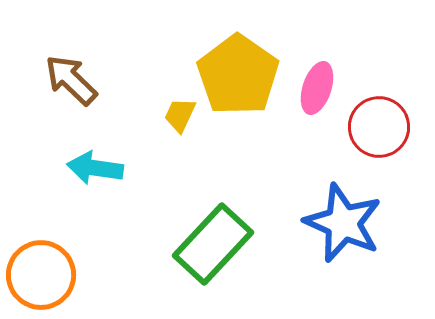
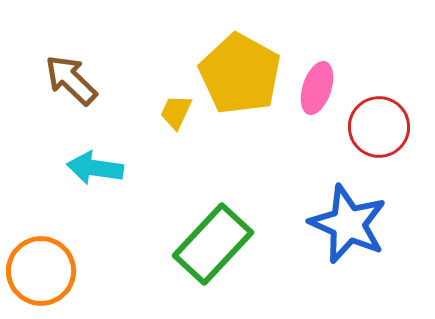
yellow pentagon: moved 2 px right, 1 px up; rotated 6 degrees counterclockwise
yellow trapezoid: moved 4 px left, 3 px up
blue star: moved 5 px right, 1 px down
orange circle: moved 4 px up
